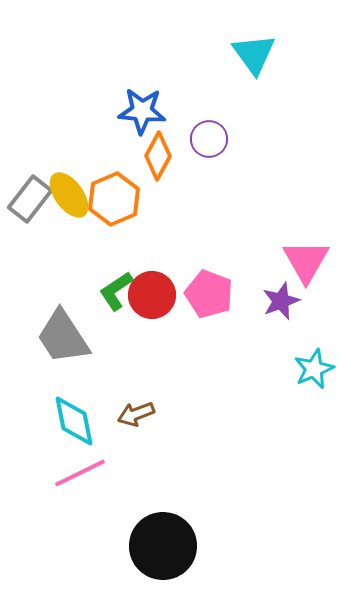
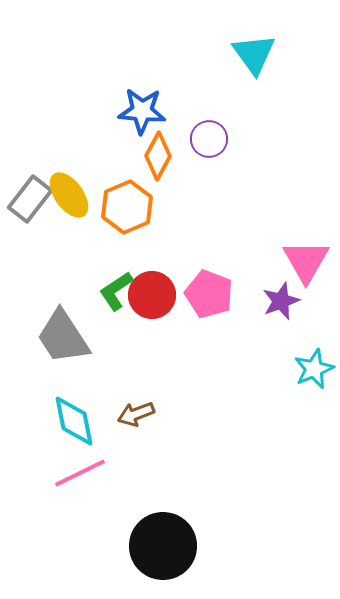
orange hexagon: moved 13 px right, 8 px down
